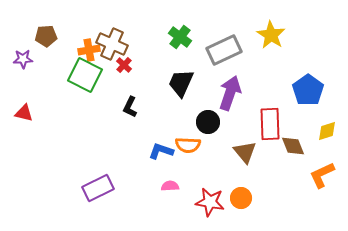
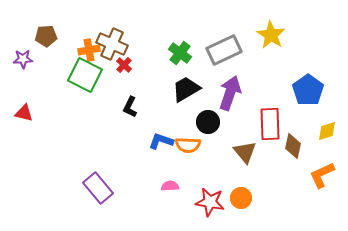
green cross: moved 16 px down
black trapezoid: moved 5 px right, 6 px down; rotated 36 degrees clockwise
brown diamond: rotated 35 degrees clockwise
blue L-shape: moved 10 px up
purple rectangle: rotated 76 degrees clockwise
